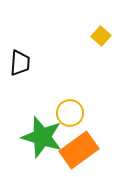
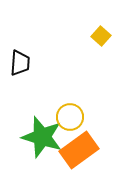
yellow circle: moved 4 px down
